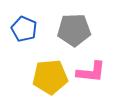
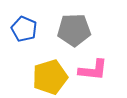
pink L-shape: moved 2 px right, 2 px up
yellow pentagon: rotated 12 degrees counterclockwise
